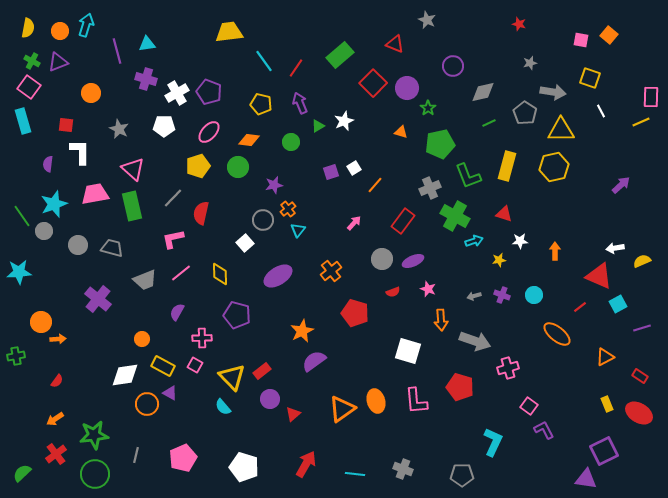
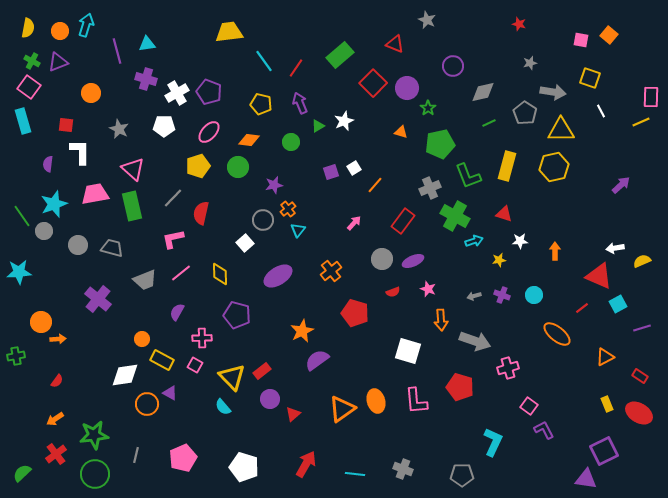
red line at (580, 307): moved 2 px right, 1 px down
purple semicircle at (314, 361): moved 3 px right, 1 px up
yellow rectangle at (163, 366): moved 1 px left, 6 px up
